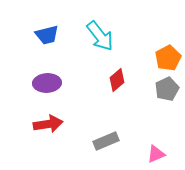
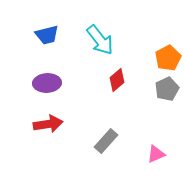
cyan arrow: moved 4 px down
gray rectangle: rotated 25 degrees counterclockwise
